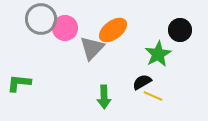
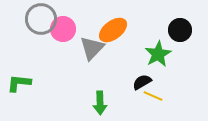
pink circle: moved 2 px left, 1 px down
green arrow: moved 4 px left, 6 px down
